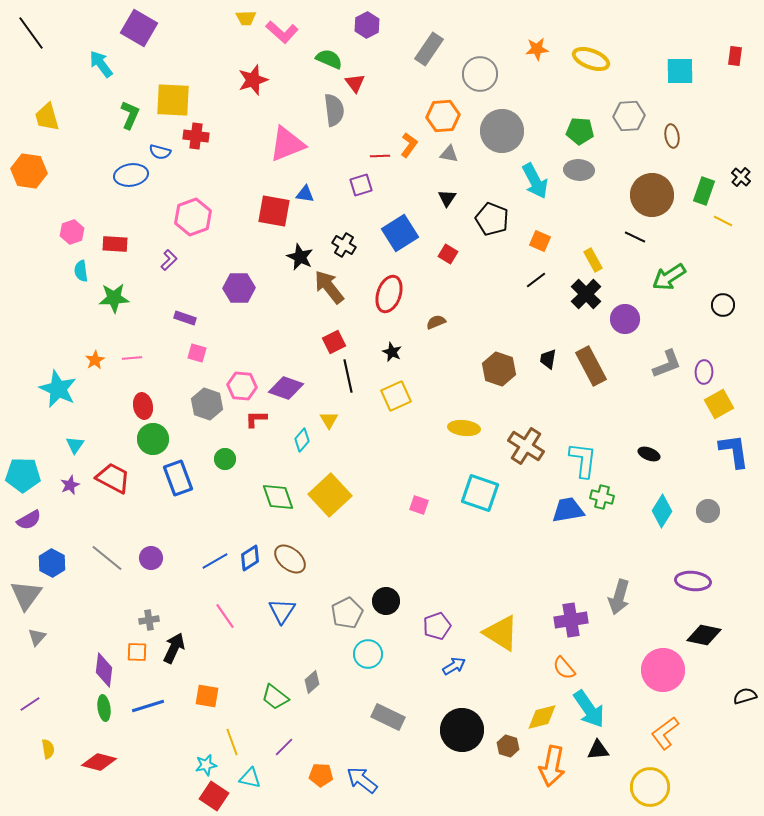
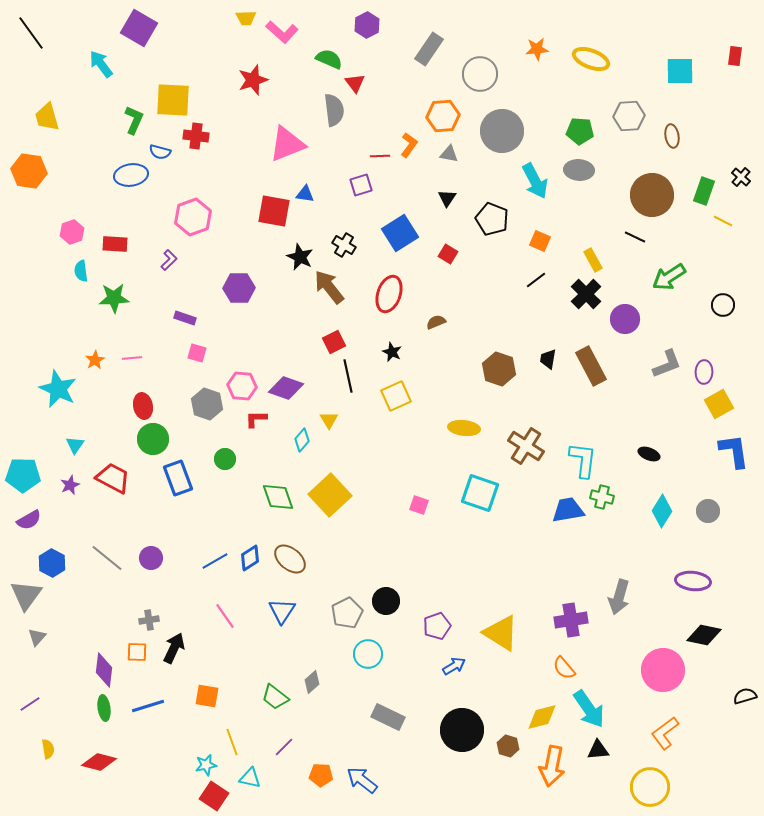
green L-shape at (130, 115): moved 4 px right, 5 px down
